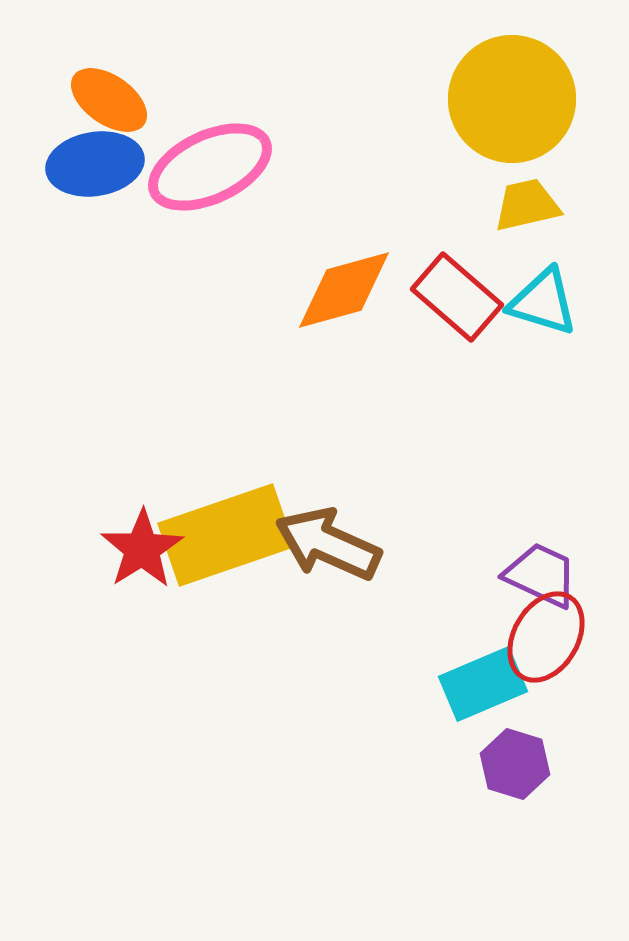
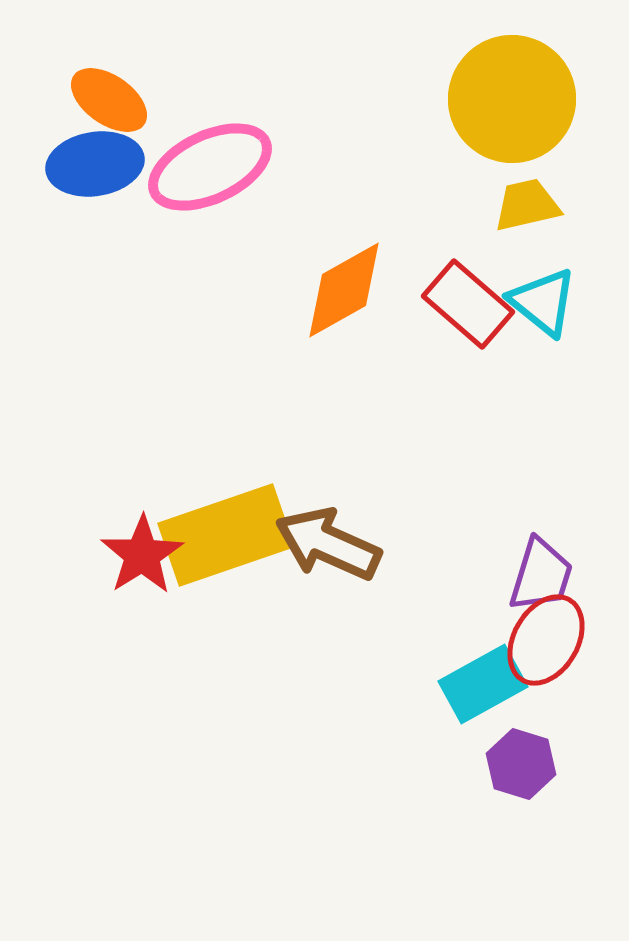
orange diamond: rotated 14 degrees counterclockwise
red rectangle: moved 11 px right, 7 px down
cyan triangle: rotated 22 degrees clockwise
red star: moved 6 px down
purple trapezoid: rotated 82 degrees clockwise
red ellipse: moved 3 px down
cyan rectangle: rotated 6 degrees counterclockwise
purple hexagon: moved 6 px right
